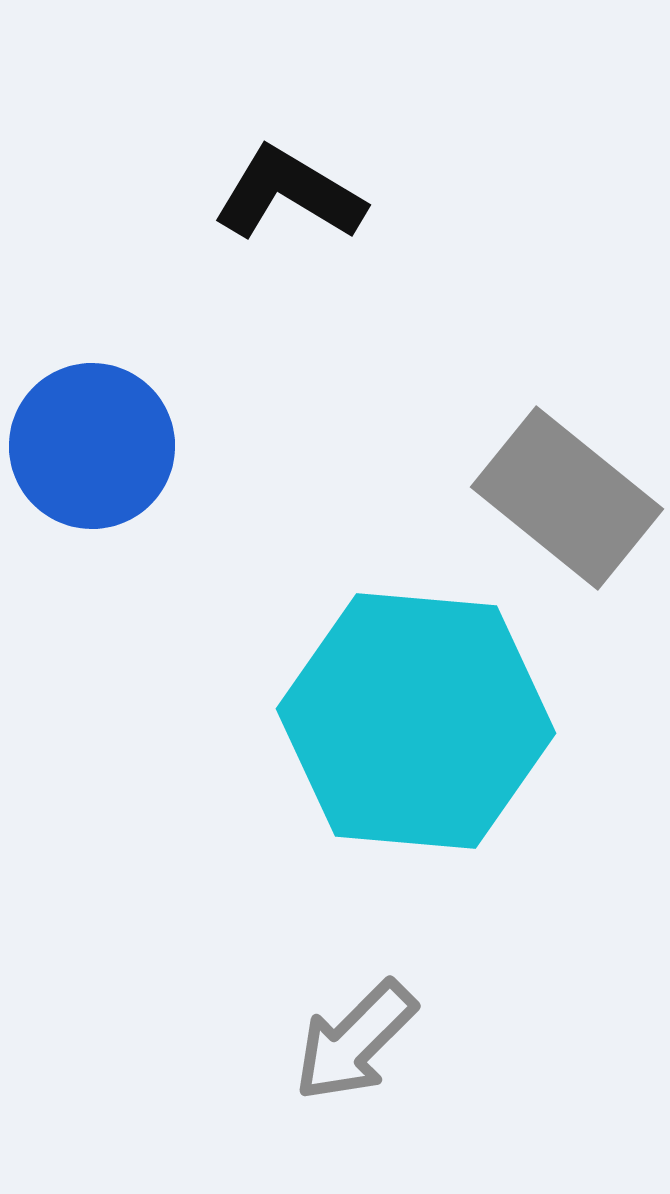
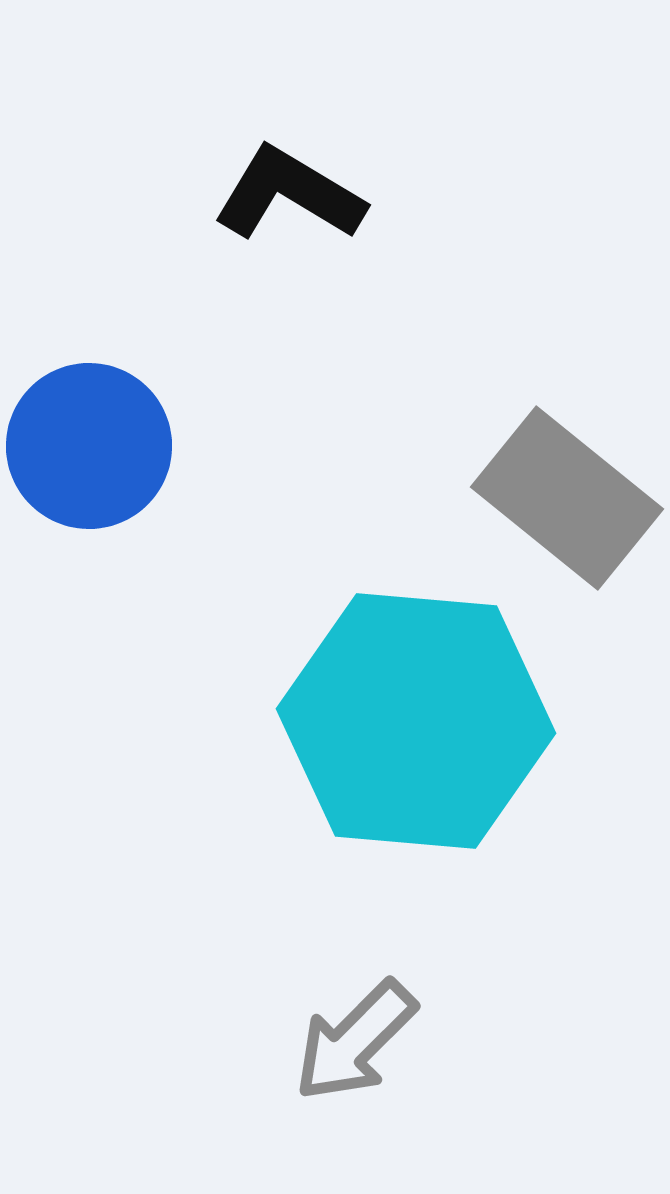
blue circle: moved 3 px left
